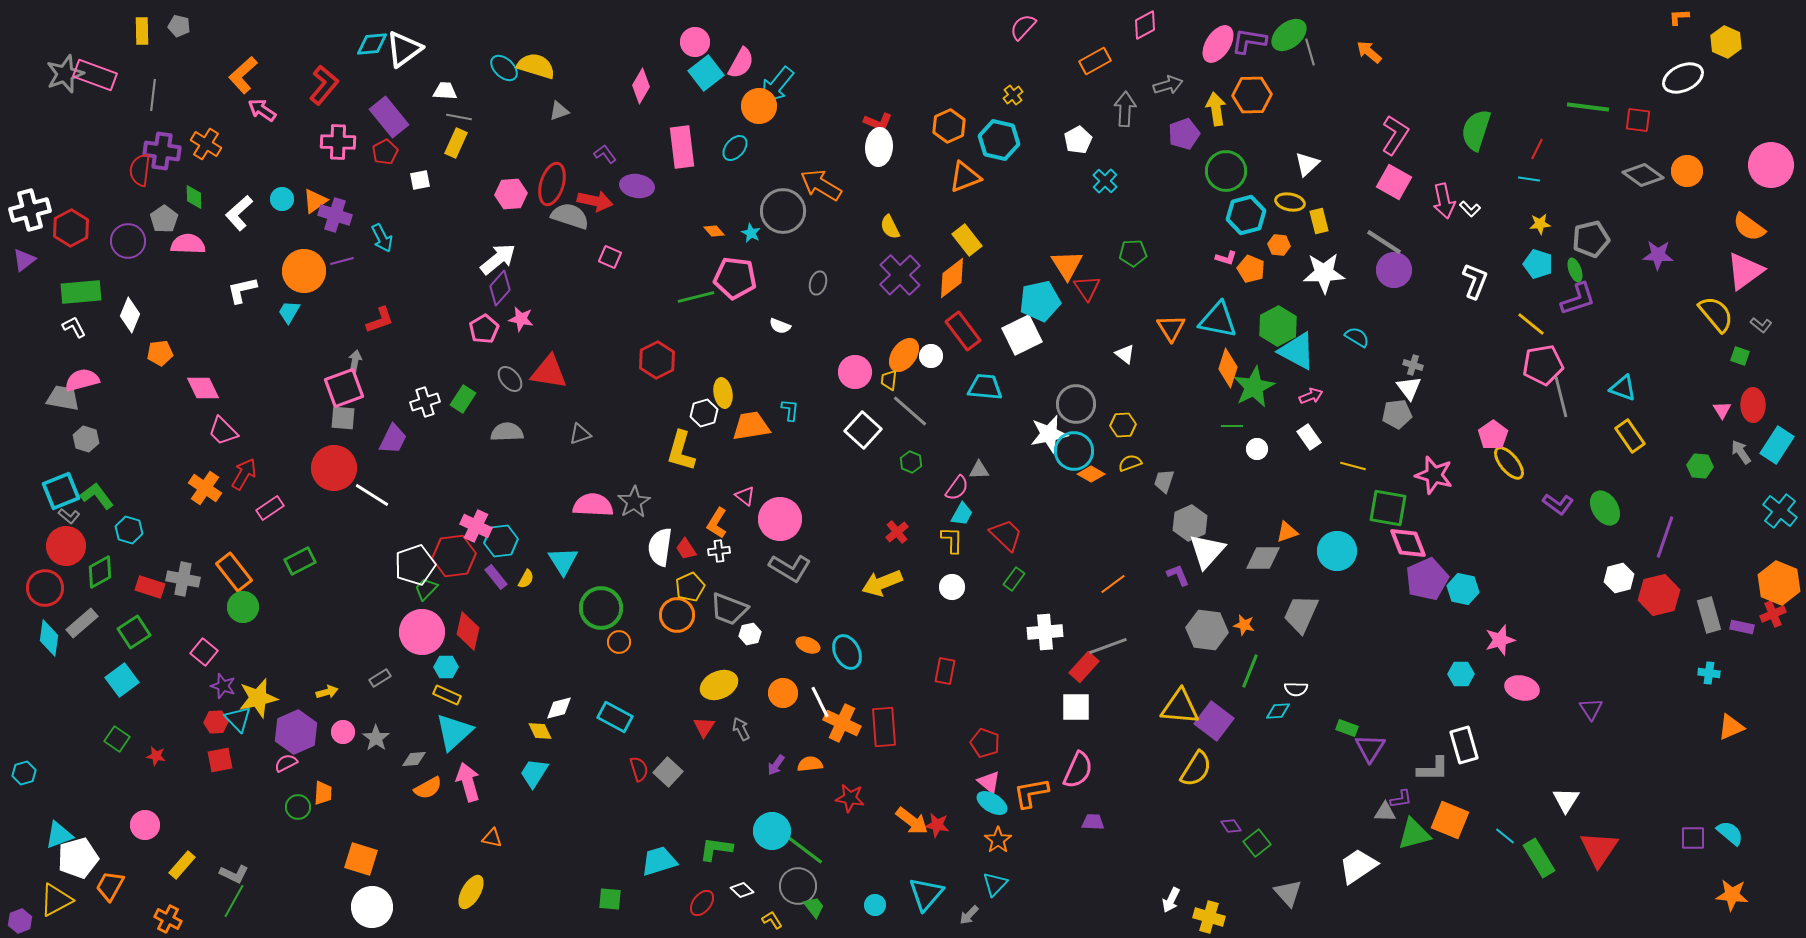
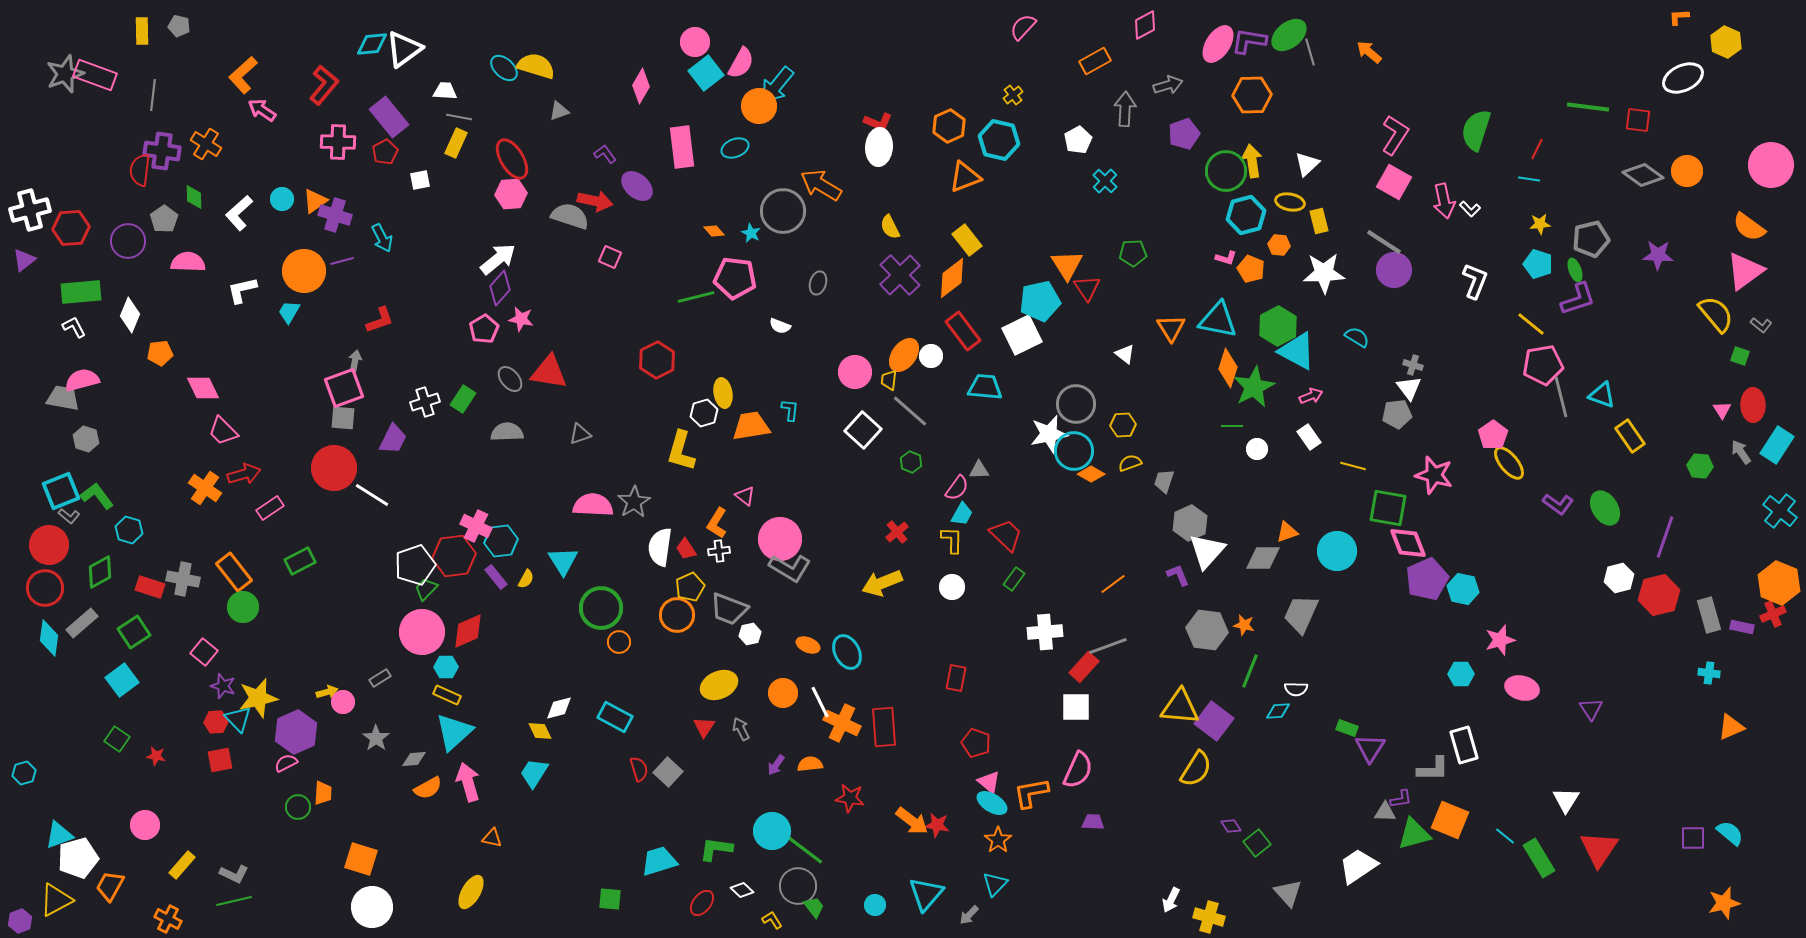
yellow arrow at (1216, 109): moved 36 px right, 52 px down
cyan ellipse at (735, 148): rotated 28 degrees clockwise
red ellipse at (552, 184): moved 40 px left, 25 px up; rotated 48 degrees counterclockwise
purple ellipse at (637, 186): rotated 32 degrees clockwise
red hexagon at (71, 228): rotated 24 degrees clockwise
pink semicircle at (188, 244): moved 18 px down
cyan triangle at (1623, 388): moved 21 px left, 7 px down
red arrow at (244, 474): rotated 44 degrees clockwise
pink circle at (780, 519): moved 20 px down
red circle at (66, 546): moved 17 px left, 1 px up
red diamond at (468, 631): rotated 54 degrees clockwise
red rectangle at (945, 671): moved 11 px right, 7 px down
pink circle at (343, 732): moved 30 px up
red pentagon at (985, 743): moved 9 px left
orange star at (1732, 895): moved 8 px left, 8 px down; rotated 20 degrees counterclockwise
green line at (234, 901): rotated 48 degrees clockwise
